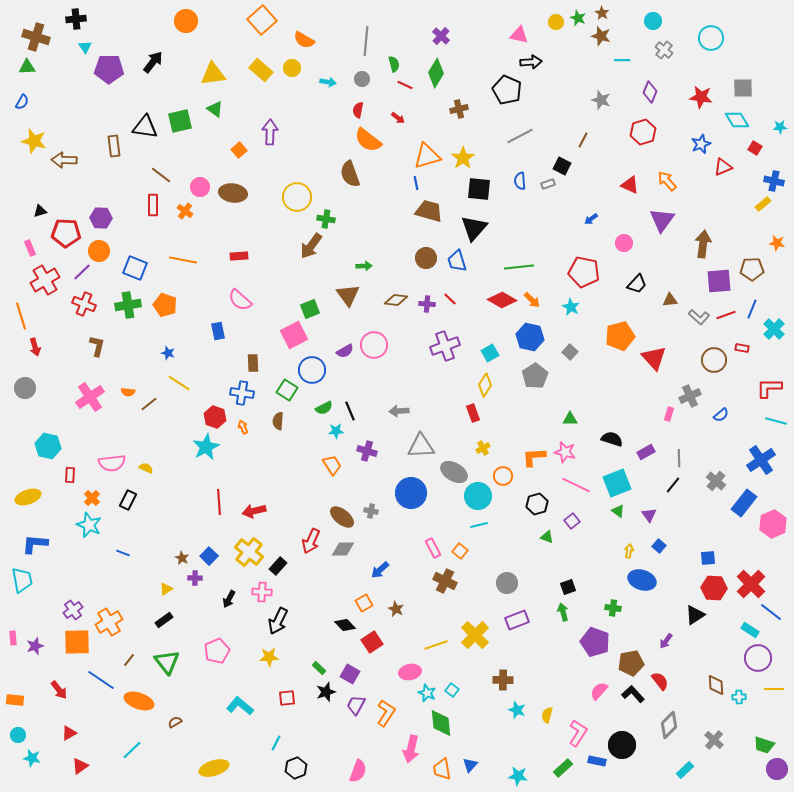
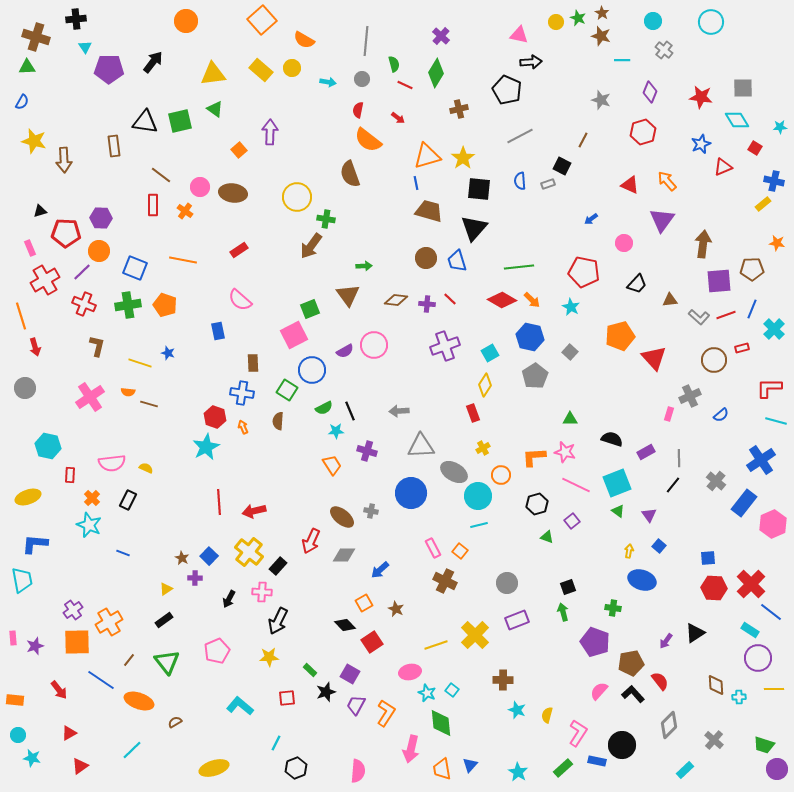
cyan circle at (711, 38): moved 16 px up
black triangle at (145, 127): moved 5 px up
brown arrow at (64, 160): rotated 95 degrees counterclockwise
red rectangle at (239, 256): moved 6 px up; rotated 30 degrees counterclockwise
red rectangle at (742, 348): rotated 24 degrees counterclockwise
yellow line at (179, 383): moved 39 px left, 20 px up; rotated 15 degrees counterclockwise
brown line at (149, 404): rotated 54 degrees clockwise
orange circle at (503, 476): moved 2 px left, 1 px up
gray diamond at (343, 549): moved 1 px right, 6 px down
black triangle at (695, 615): moved 18 px down
green rectangle at (319, 668): moved 9 px left, 2 px down
pink semicircle at (358, 771): rotated 15 degrees counterclockwise
cyan star at (518, 776): moved 4 px up; rotated 24 degrees clockwise
